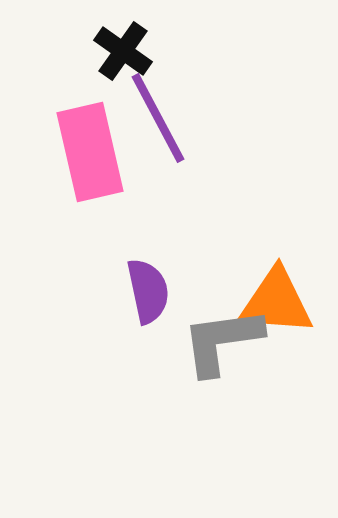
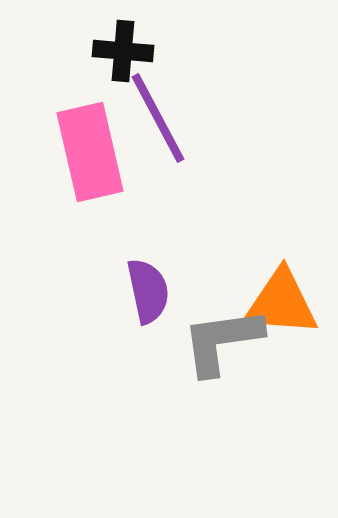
black cross: rotated 30 degrees counterclockwise
orange triangle: moved 5 px right, 1 px down
